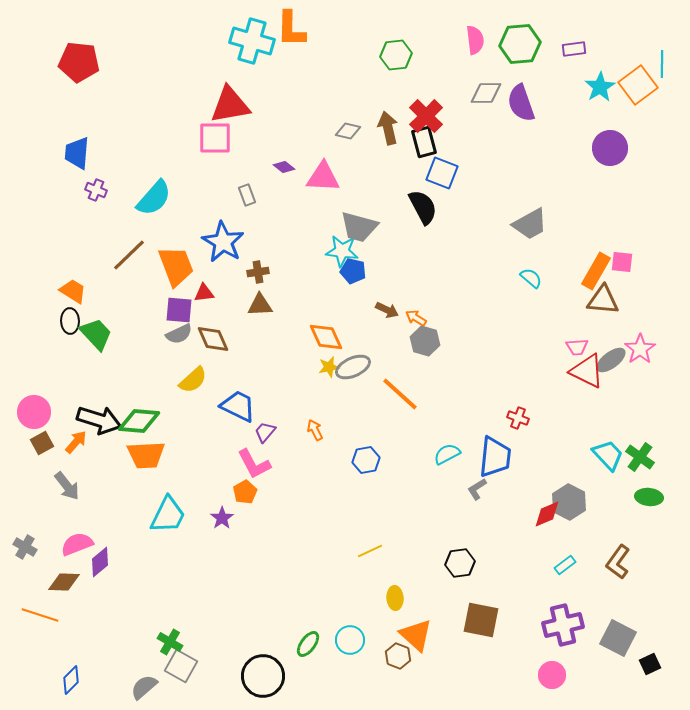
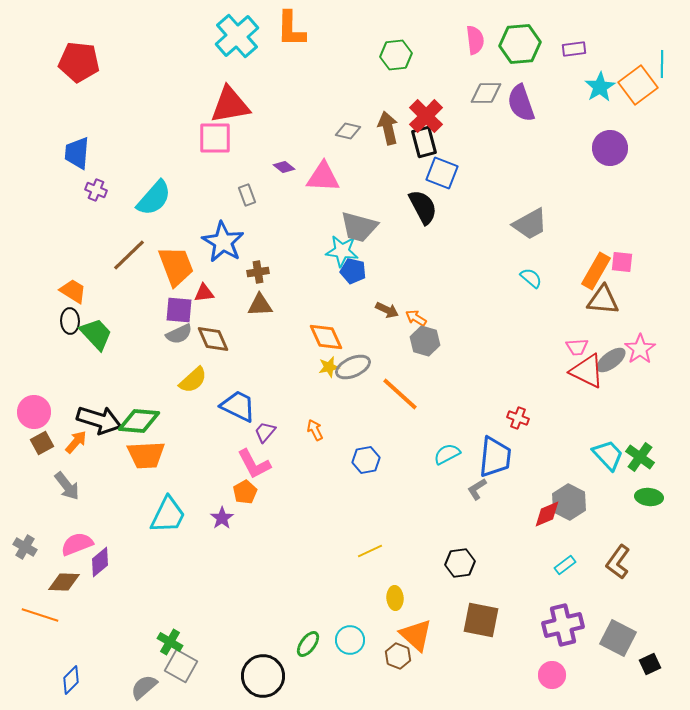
cyan cross at (252, 41): moved 15 px left, 5 px up; rotated 33 degrees clockwise
